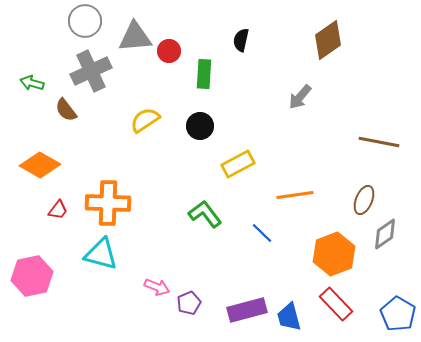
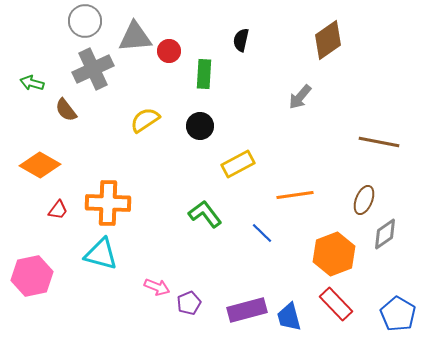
gray cross: moved 2 px right, 2 px up
